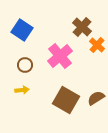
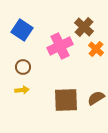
brown cross: moved 2 px right
orange cross: moved 1 px left, 4 px down
pink cross: moved 10 px up; rotated 15 degrees clockwise
brown circle: moved 2 px left, 2 px down
brown square: rotated 32 degrees counterclockwise
